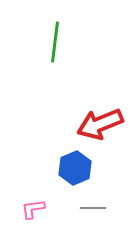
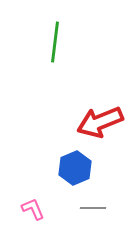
red arrow: moved 2 px up
pink L-shape: rotated 75 degrees clockwise
